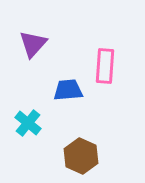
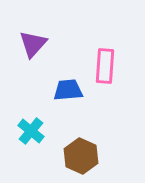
cyan cross: moved 3 px right, 8 px down
